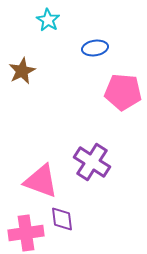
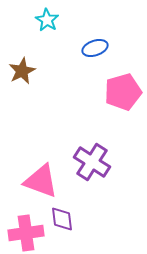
cyan star: moved 1 px left
blue ellipse: rotated 10 degrees counterclockwise
pink pentagon: rotated 21 degrees counterclockwise
